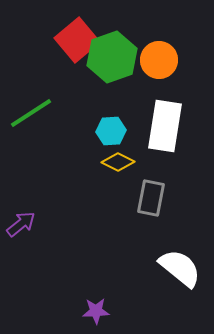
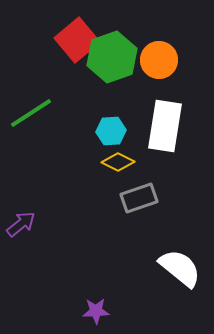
gray rectangle: moved 12 px left; rotated 60 degrees clockwise
